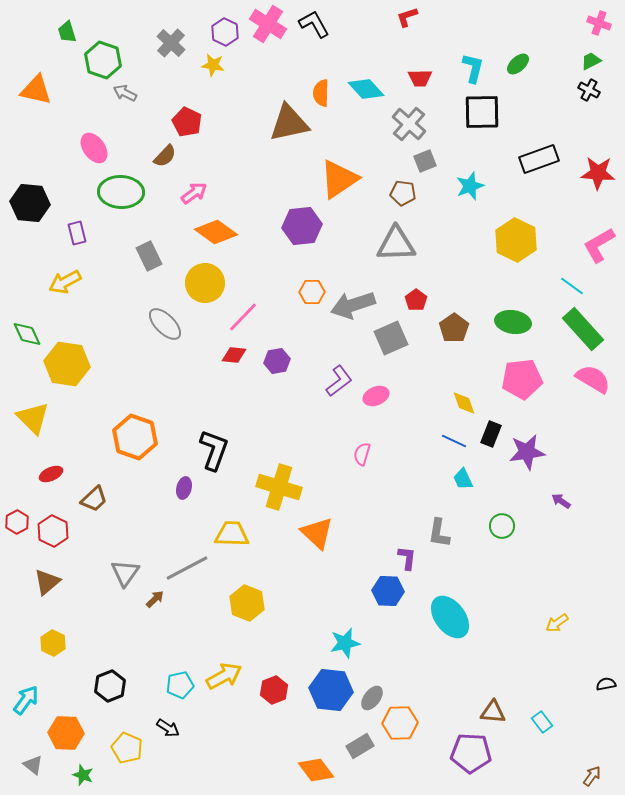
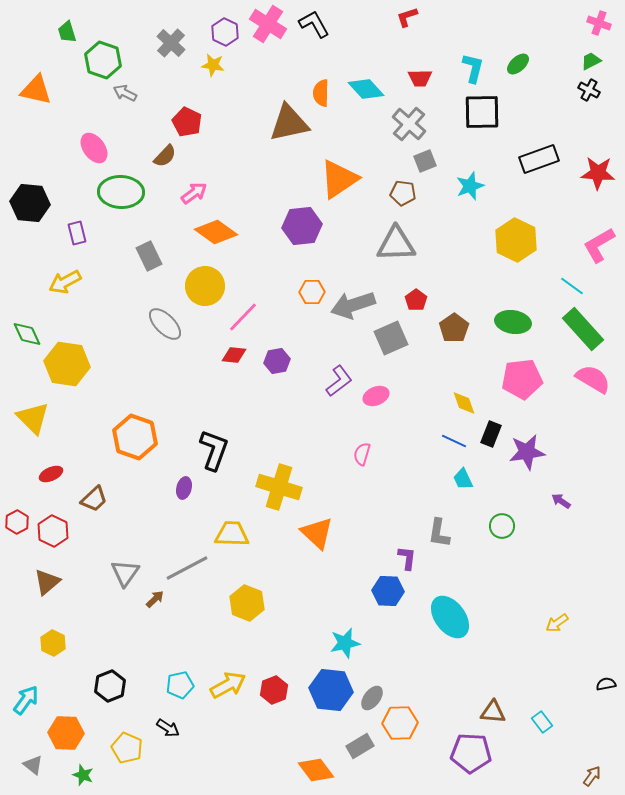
yellow circle at (205, 283): moved 3 px down
yellow arrow at (224, 676): moved 4 px right, 9 px down
